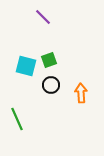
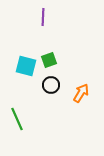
purple line: rotated 48 degrees clockwise
orange arrow: rotated 36 degrees clockwise
